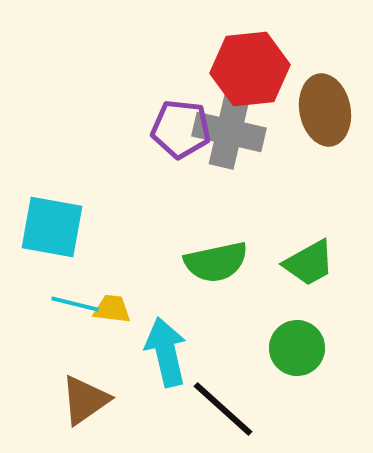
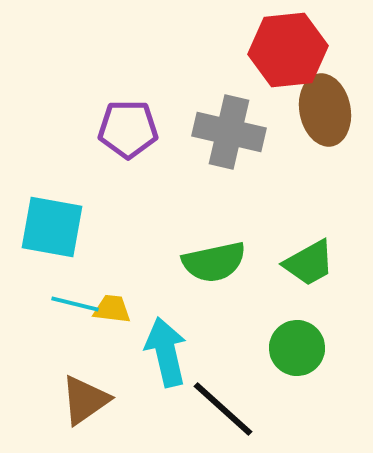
red hexagon: moved 38 px right, 19 px up
purple pentagon: moved 53 px left; rotated 6 degrees counterclockwise
green semicircle: moved 2 px left
